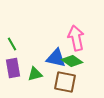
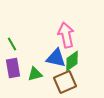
pink arrow: moved 10 px left, 3 px up
green diamond: rotated 70 degrees counterclockwise
brown square: rotated 35 degrees counterclockwise
